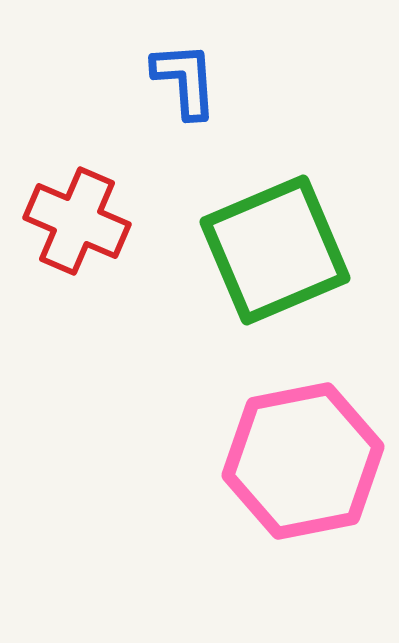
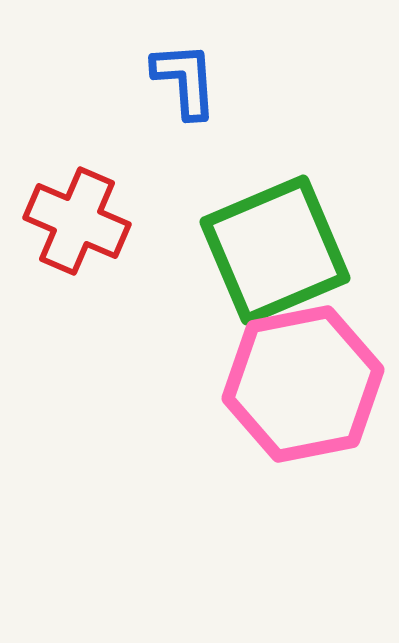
pink hexagon: moved 77 px up
